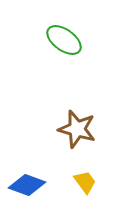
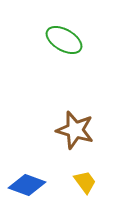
green ellipse: rotated 6 degrees counterclockwise
brown star: moved 2 px left, 1 px down
